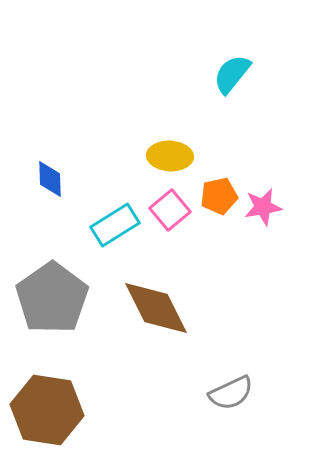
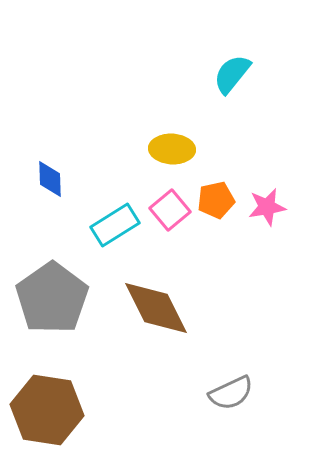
yellow ellipse: moved 2 px right, 7 px up
orange pentagon: moved 3 px left, 4 px down
pink star: moved 4 px right
